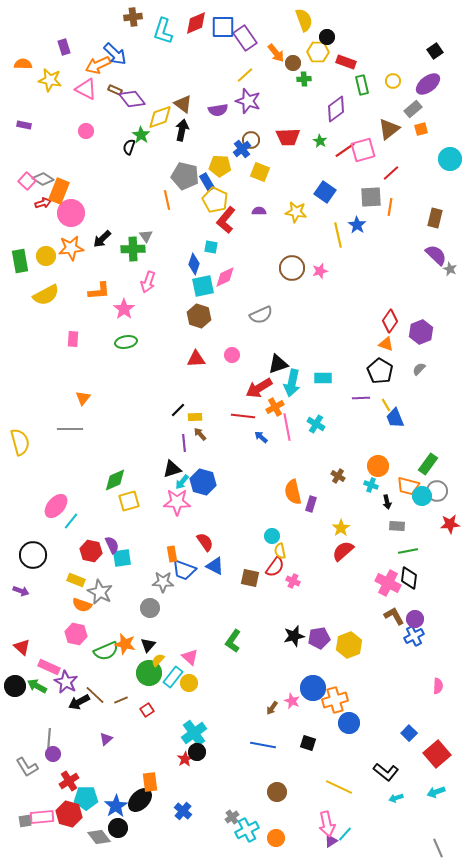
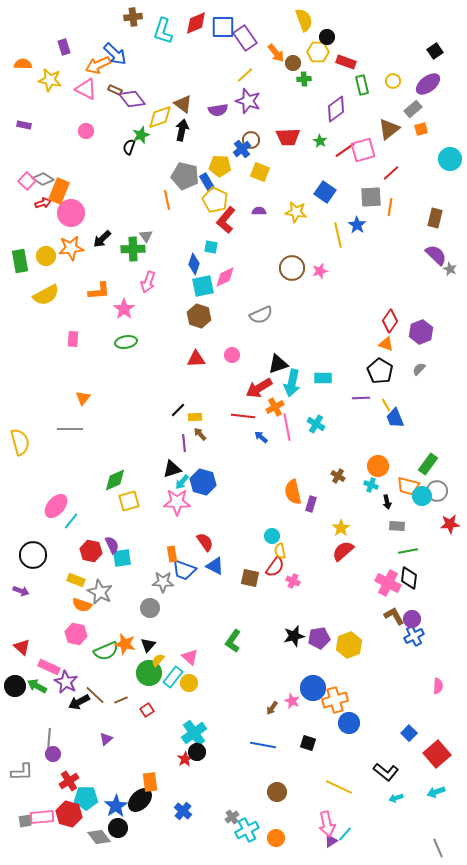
green star at (141, 135): rotated 18 degrees clockwise
purple circle at (415, 619): moved 3 px left
gray L-shape at (27, 767): moved 5 px left, 5 px down; rotated 60 degrees counterclockwise
